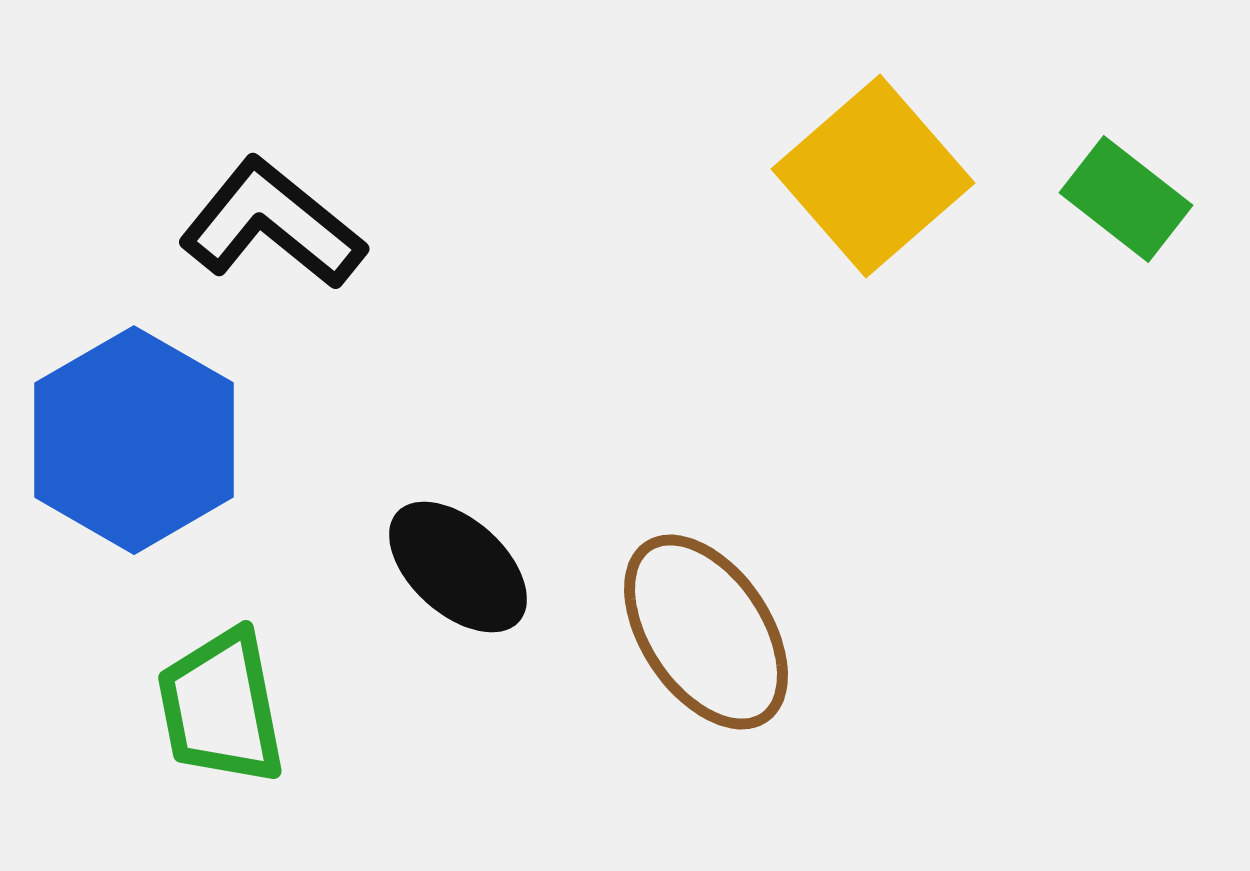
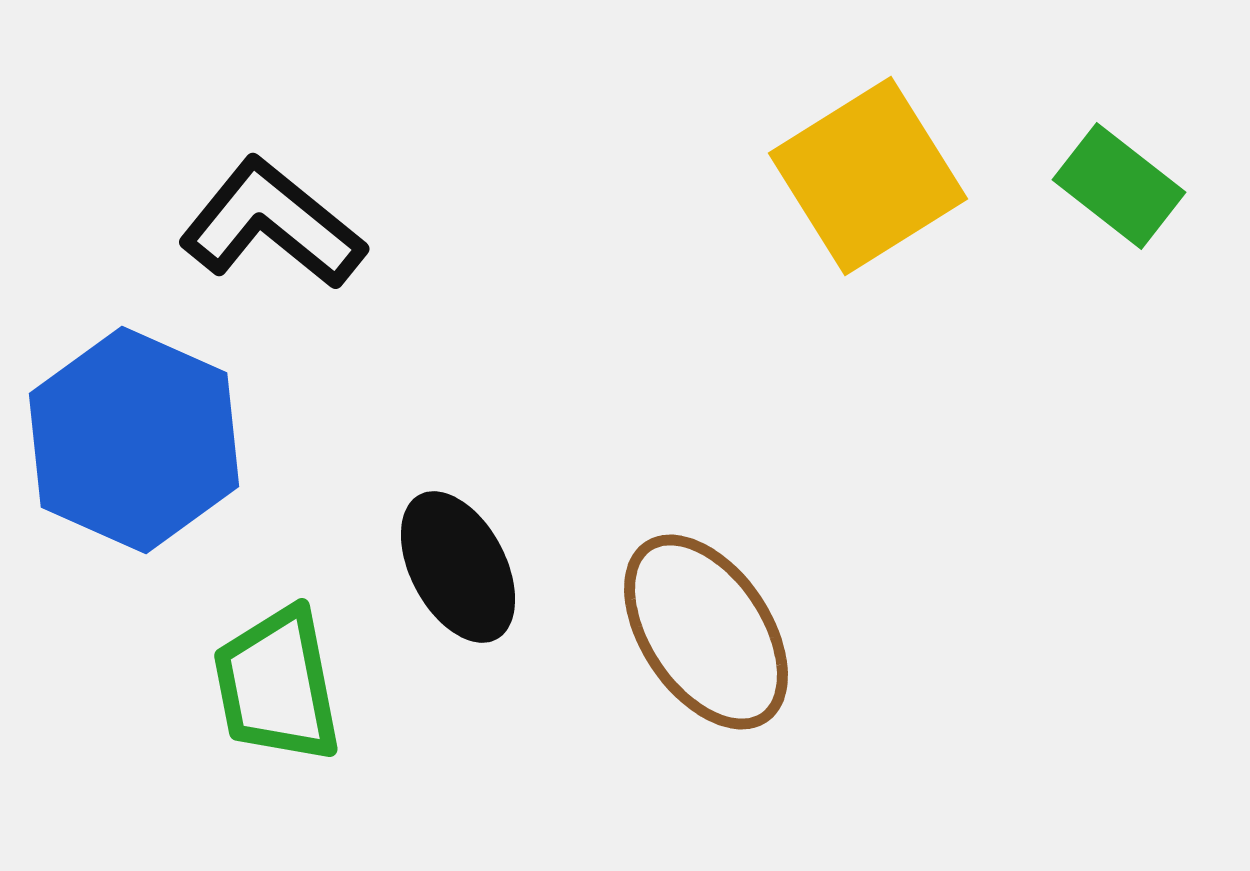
yellow square: moved 5 px left; rotated 9 degrees clockwise
green rectangle: moved 7 px left, 13 px up
blue hexagon: rotated 6 degrees counterclockwise
black ellipse: rotated 20 degrees clockwise
green trapezoid: moved 56 px right, 22 px up
